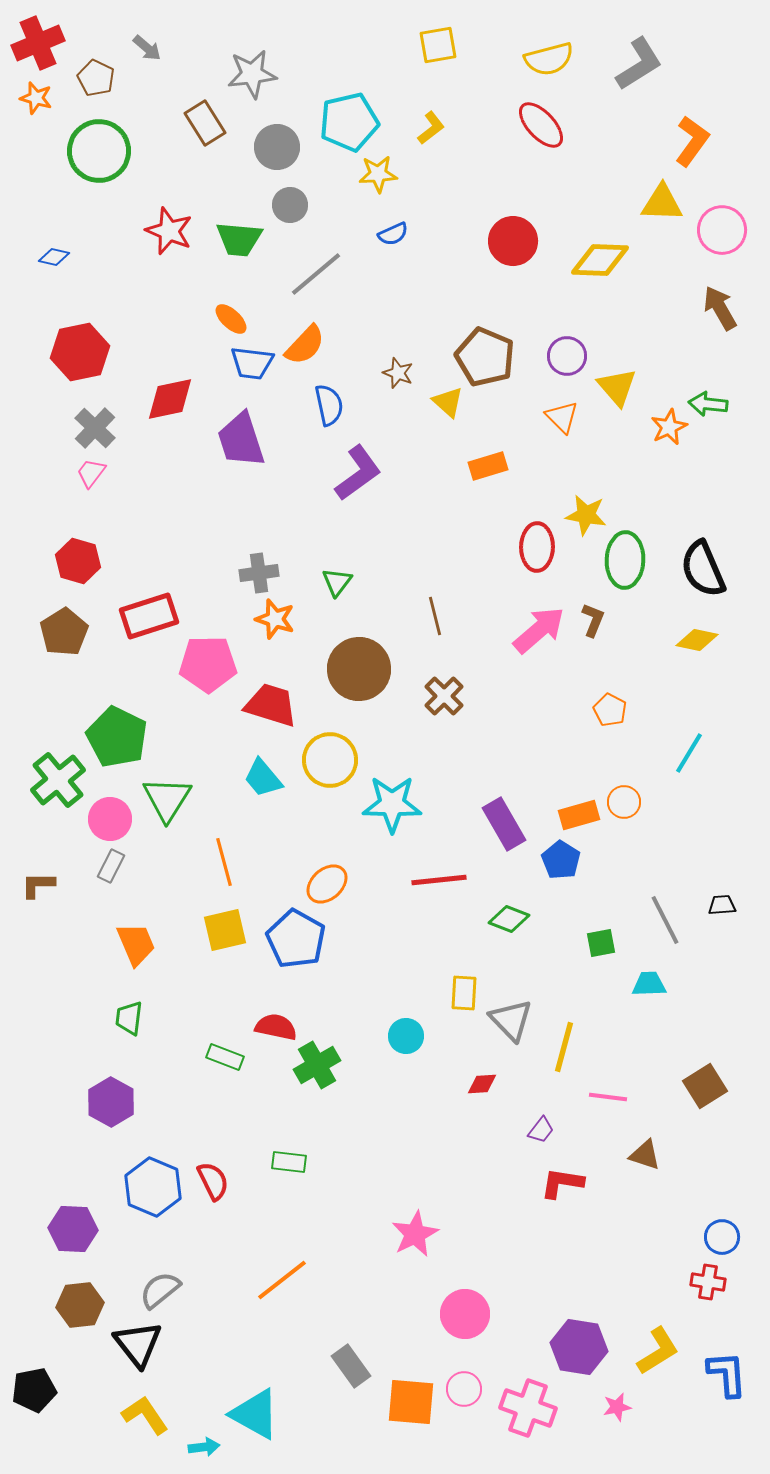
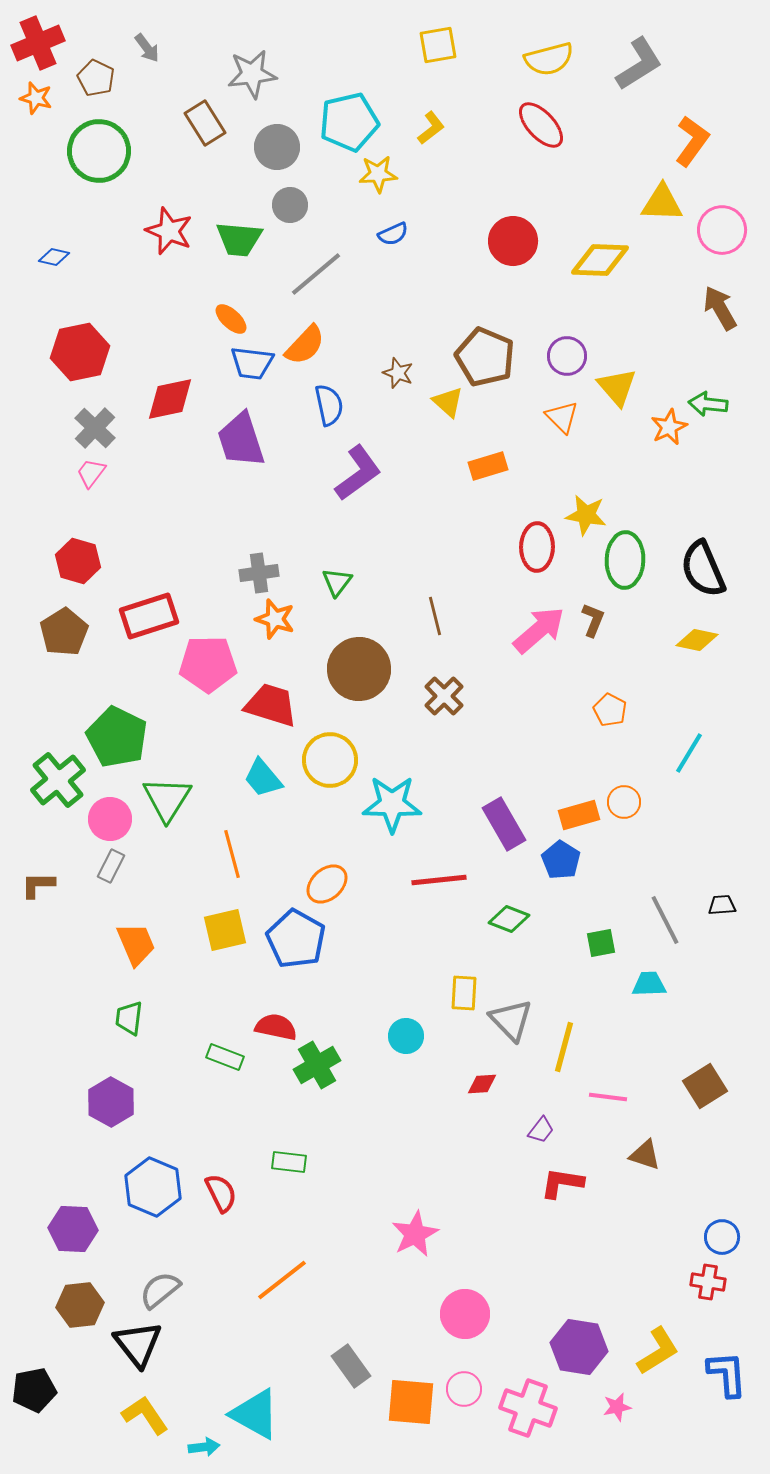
gray arrow at (147, 48): rotated 12 degrees clockwise
orange line at (224, 862): moved 8 px right, 8 px up
red semicircle at (213, 1181): moved 8 px right, 12 px down
